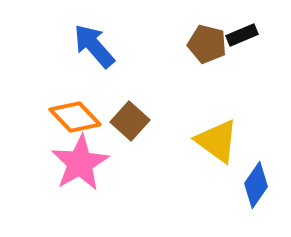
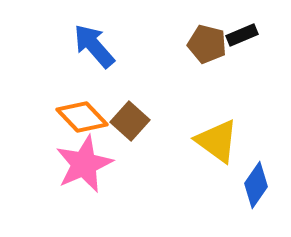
orange diamond: moved 7 px right
pink star: moved 4 px right, 1 px down; rotated 6 degrees clockwise
